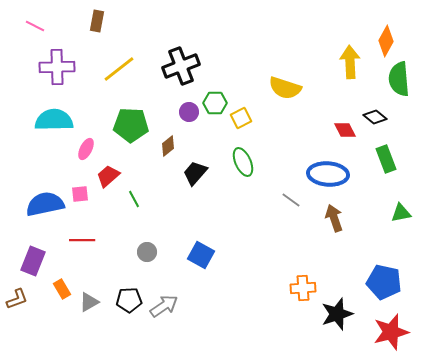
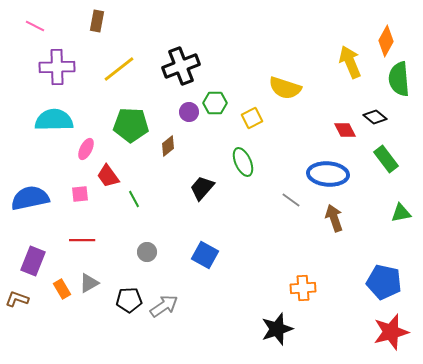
yellow arrow at (350, 62): rotated 20 degrees counterclockwise
yellow square at (241, 118): moved 11 px right
green rectangle at (386, 159): rotated 16 degrees counterclockwise
black trapezoid at (195, 173): moved 7 px right, 15 px down
red trapezoid at (108, 176): rotated 85 degrees counterclockwise
blue semicircle at (45, 204): moved 15 px left, 6 px up
blue square at (201, 255): moved 4 px right
brown L-shape at (17, 299): rotated 140 degrees counterclockwise
gray triangle at (89, 302): moved 19 px up
black star at (337, 314): moved 60 px left, 15 px down
